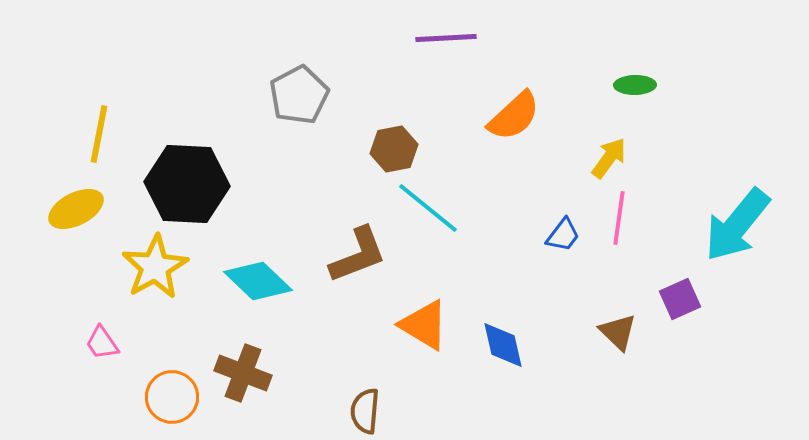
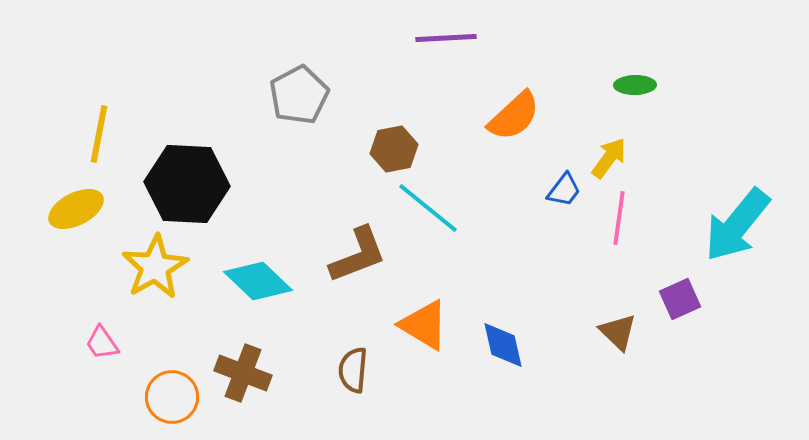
blue trapezoid: moved 1 px right, 45 px up
brown semicircle: moved 12 px left, 41 px up
